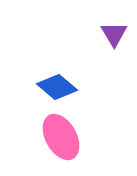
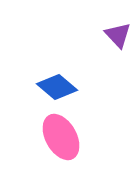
purple triangle: moved 4 px right, 1 px down; rotated 12 degrees counterclockwise
